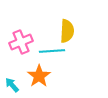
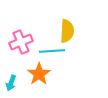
orange star: moved 2 px up
cyan arrow: moved 1 px left, 2 px up; rotated 119 degrees counterclockwise
